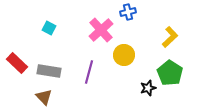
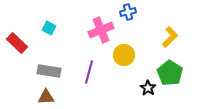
pink cross: rotated 20 degrees clockwise
red rectangle: moved 20 px up
black star: rotated 21 degrees counterclockwise
brown triangle: moved 2 px right; rotated 48 degrees counterclockwise
